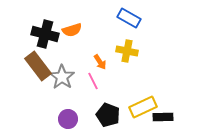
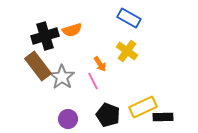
black cross: moved 2 px down; rotated 32 degrees counterclockwise
yellow cross: rotated 25 degrees clockwise
orange arrow: moved 2 px down
